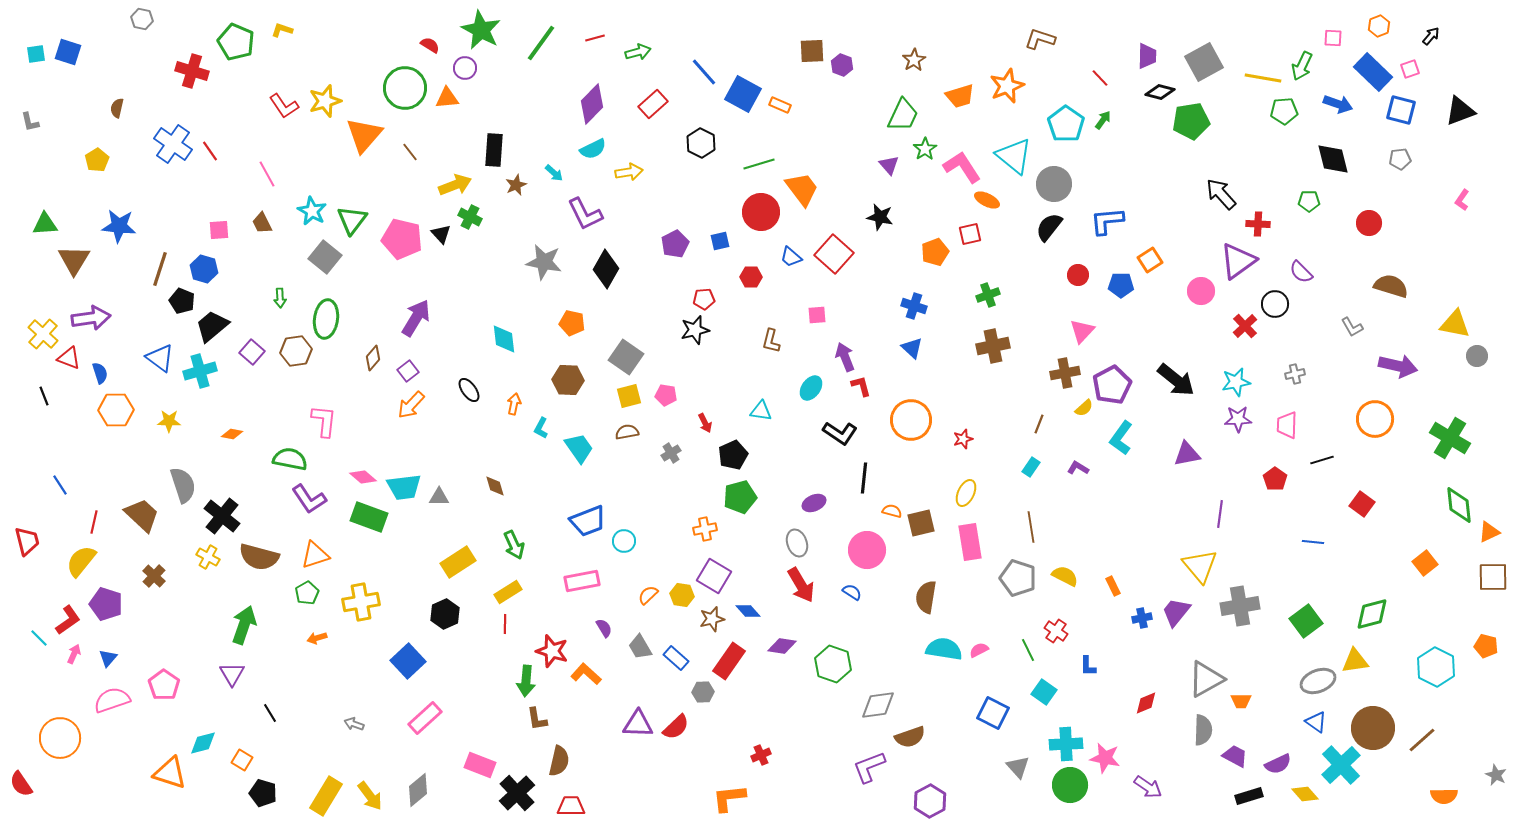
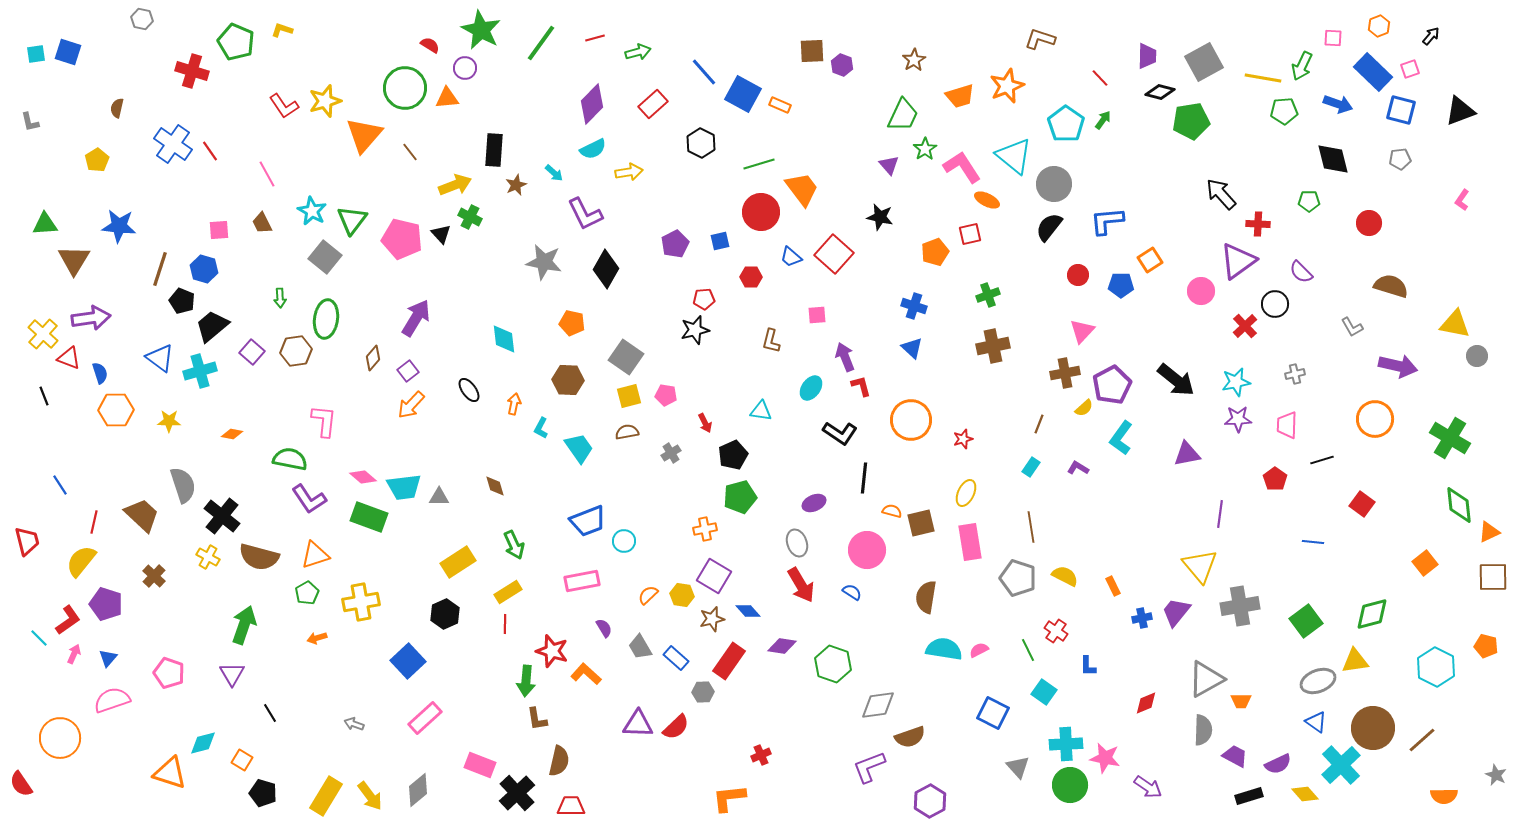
pink pentagon at (164, 685): moved 5 px right, 12 px up; rotated 16 degrees counterclockwise
